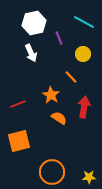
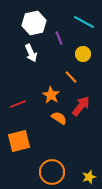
red arrow: moved 3 px left, 1 px up; rotated 30 degrees clockwise
yellow star: rotated 16 degrees counterclockwise
